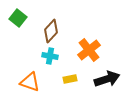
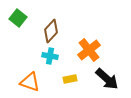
black arrow: rotated 60 degrees clockwise
